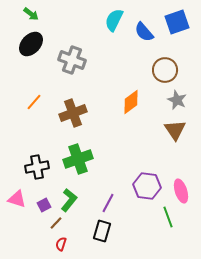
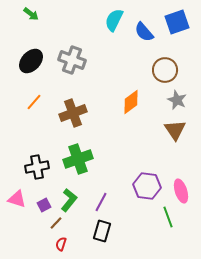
black ellipse: moved 17 px down
purple line: moved 7 px left, 1 px up
